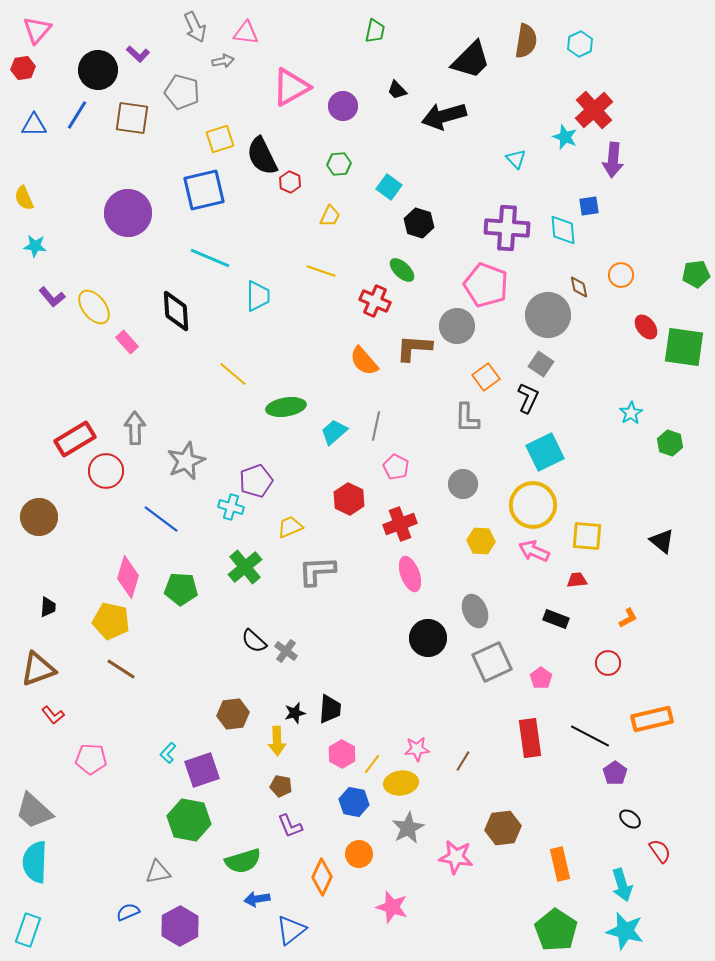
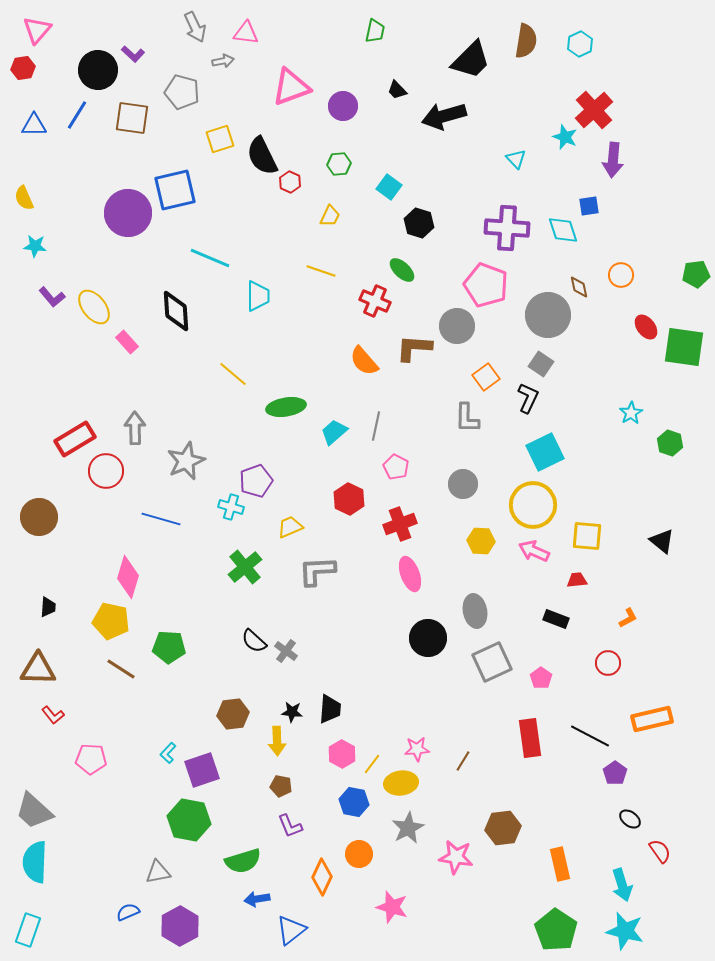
purple L-shape at (138, 54): moved 5 px left
pink triangle at (291, 87): rotated 9 degrees clockwise
blue square at (204, 190): moved 29 px left
cyan diamond at (563, 230): rotated 12 degrees counterclockwise
blue line at (161, 519): rotated 21 degrees counterclockwise
green pentagon at (181, 589): moved 12 px left, 58 px down
gray ellipse at (475, 611): rotated 12 degrees clockwise
brown triangle at (38, 669): rotated 21 degrees clockwise
black star at (295, 713): moved 3 px left, 1 px up; rotated 20 degrees clockwise
